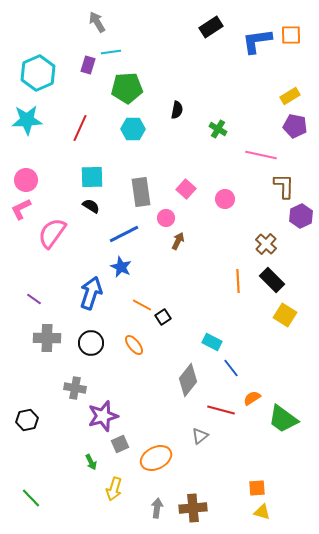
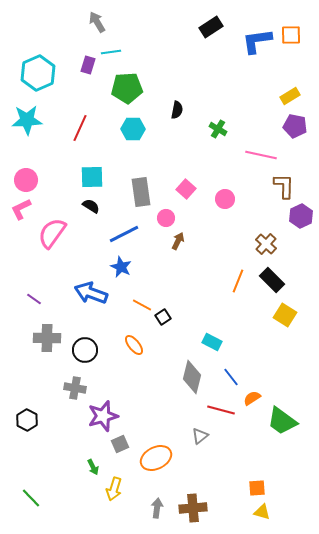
orange line at (238, 281): rotated 25 degrees clockwise
blue arrow at (91, 293): rotated 88 degrees counterclockwise
black circle at (91, 343): moved 6 px left, 7 px down
blue line at (231, 368): moved 9 px down
gray diamond at (188, 380): moved 4 px right, 3 px up; rotated 24 degrees counterclockwise
green trapezoid at (283, 419): moved 1 px left, 2 px down
black hexagon at (27, 420): rotated 20 degrees counterclockwise
green arrow at (91, 462): moved 2 px right, 5 px down
